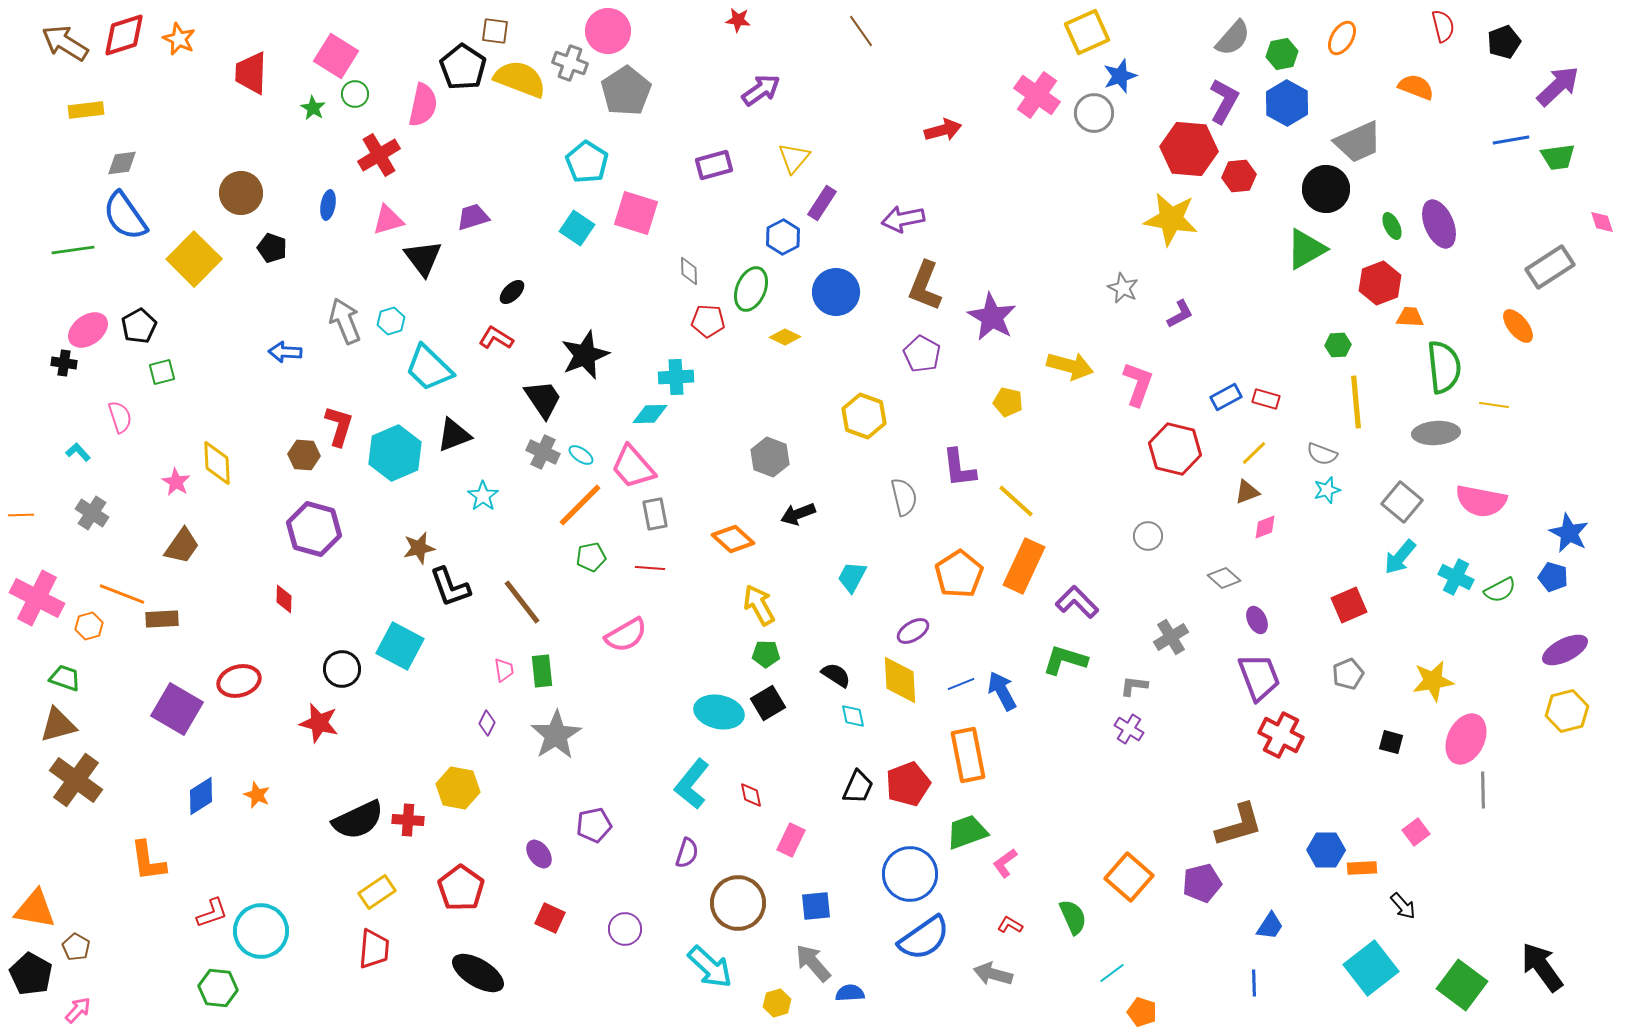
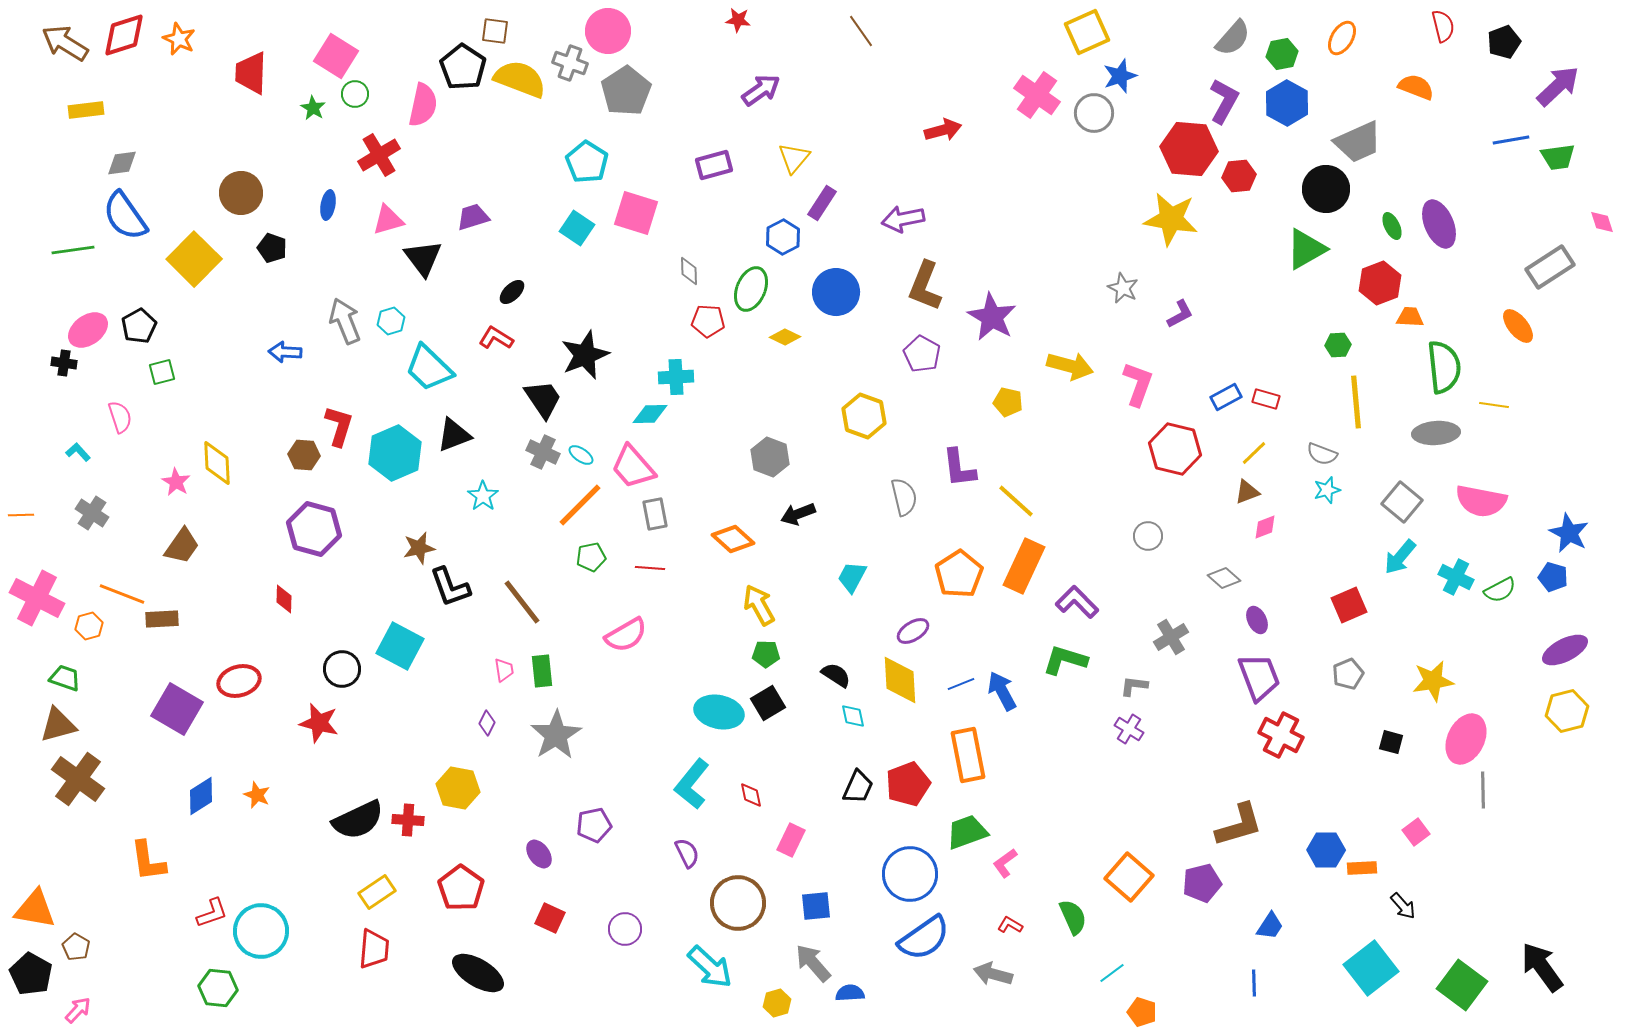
brown cross at (76, 780): moved 2 px right, 1 px up
purple semicircle at (687, 853): rotated 44 degrees counterclockwise
